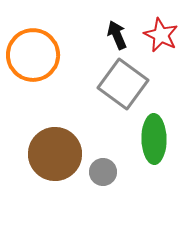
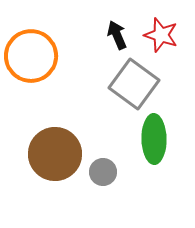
red star: rotated 8 degrees counterclockwise
orange circle: moved 2 px left, 1 px down
gray square: moved 11 px right
